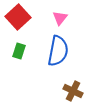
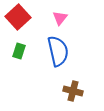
blue semicircle: rotated 24 degrees counterclockwise
brown cross: rotated 12 degrees counterclockwise
